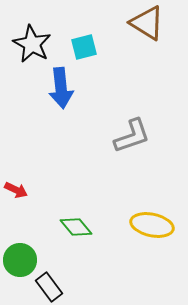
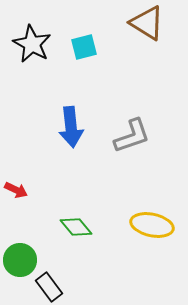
blue arrow: moved 10 px right, 39 px down
